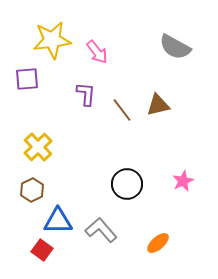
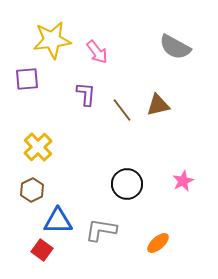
gray L-shape: rotated 40 degrees counterclockwise
